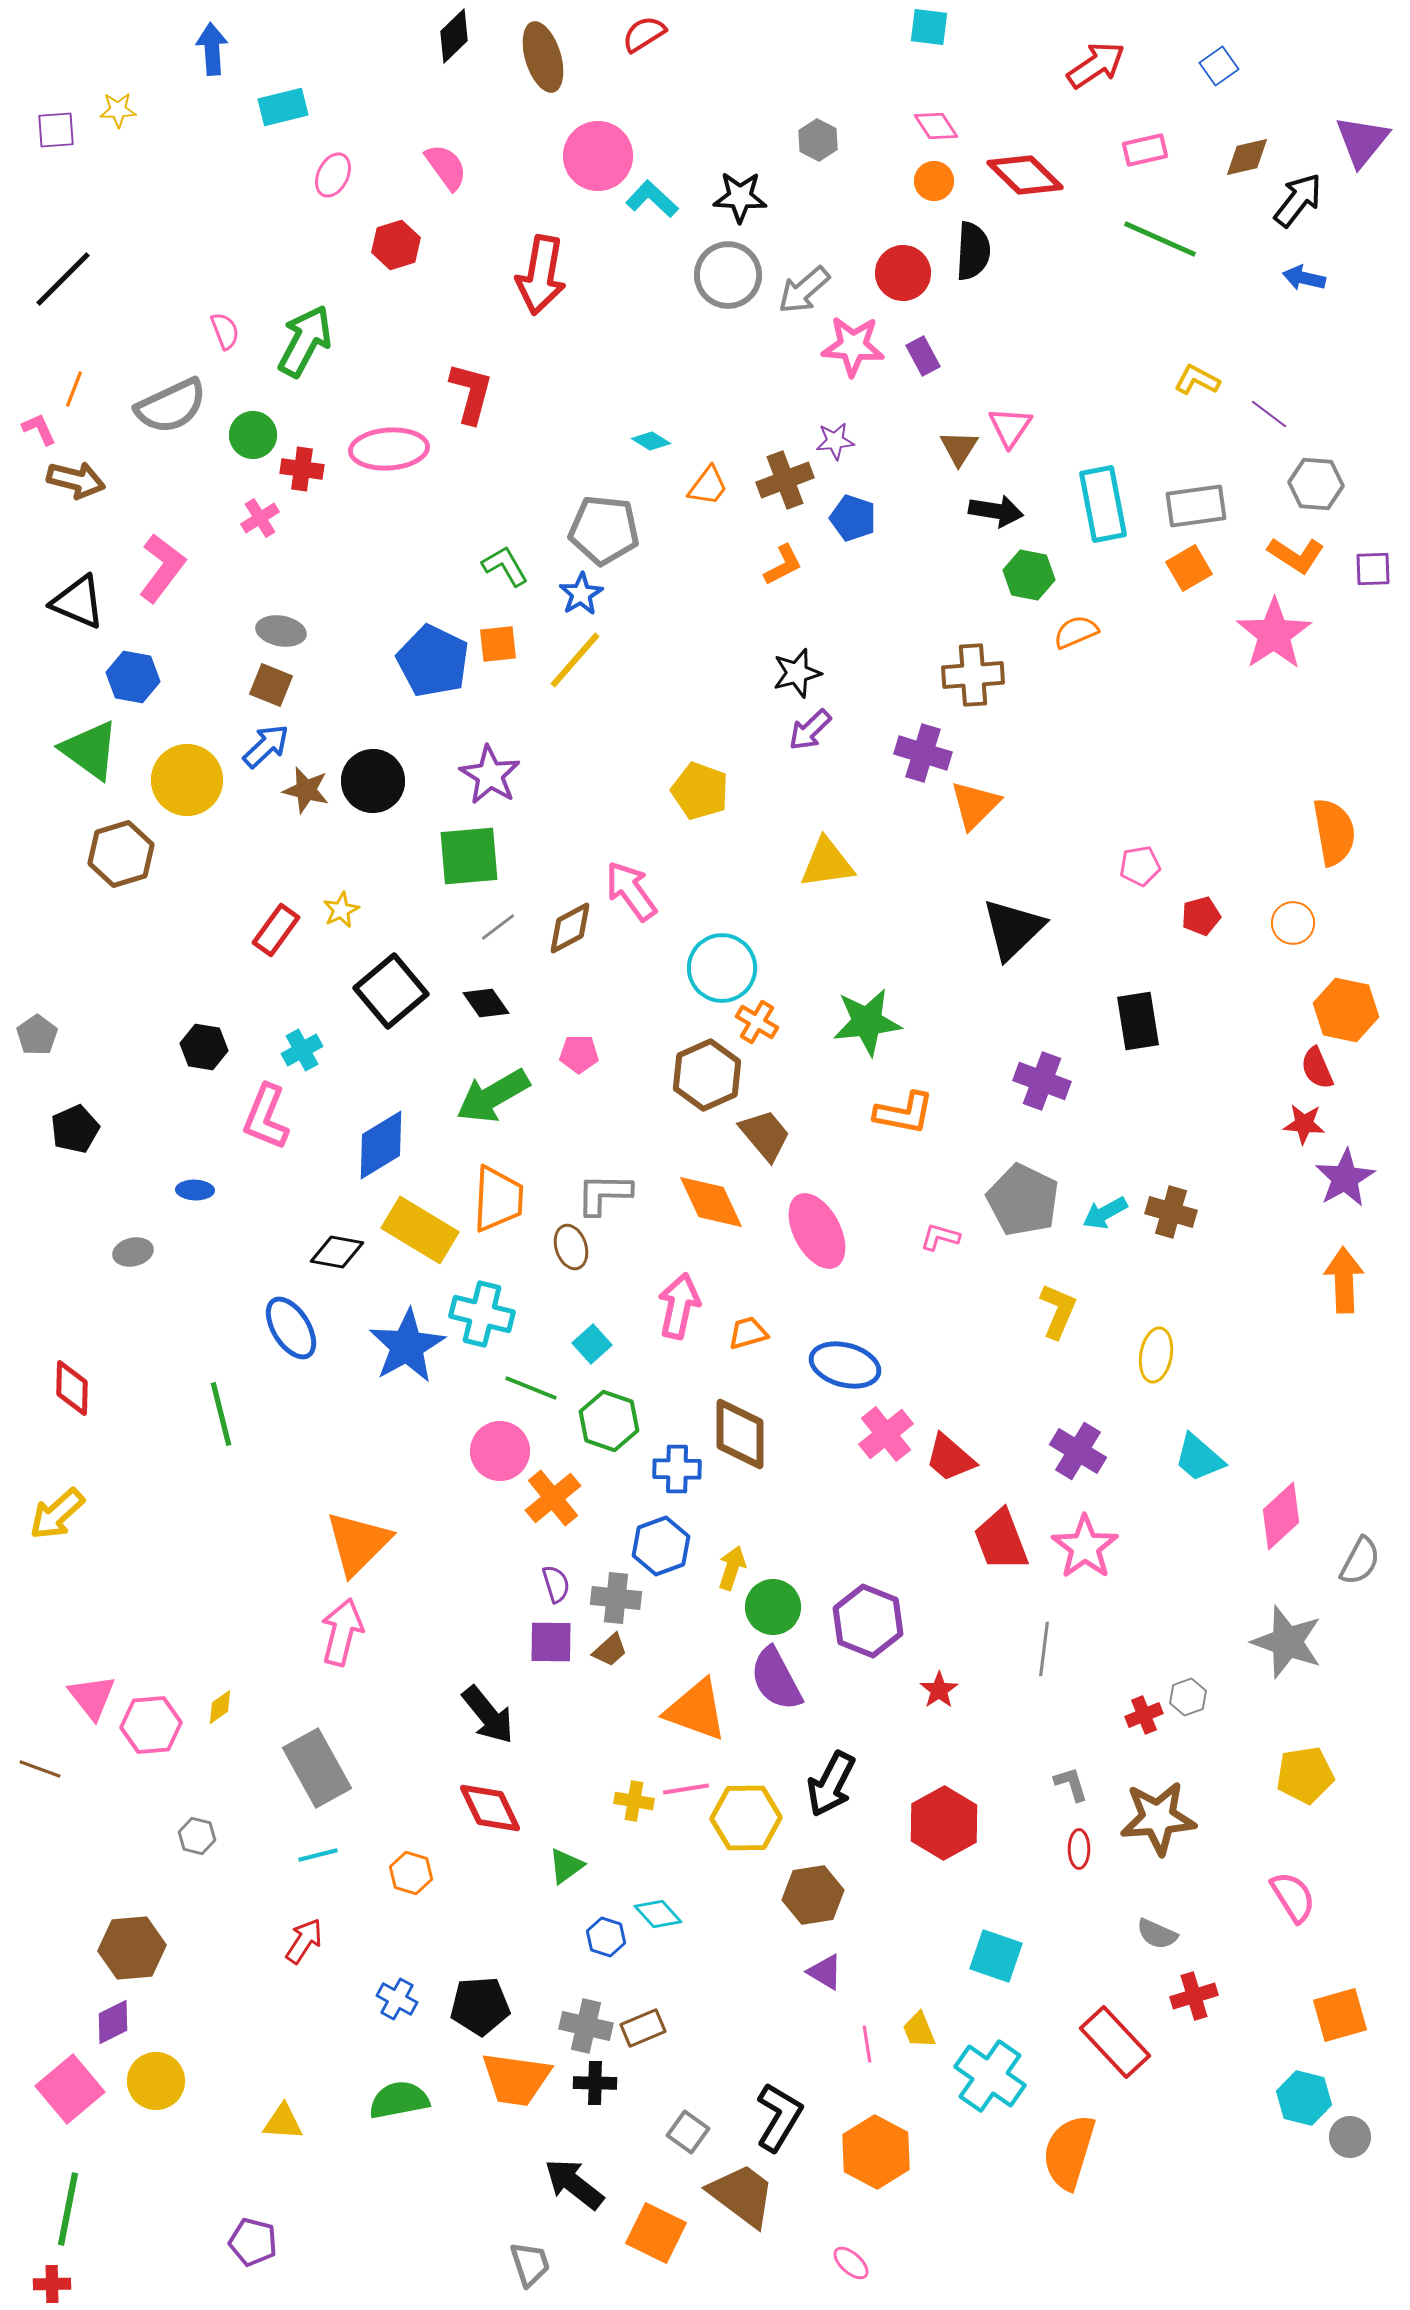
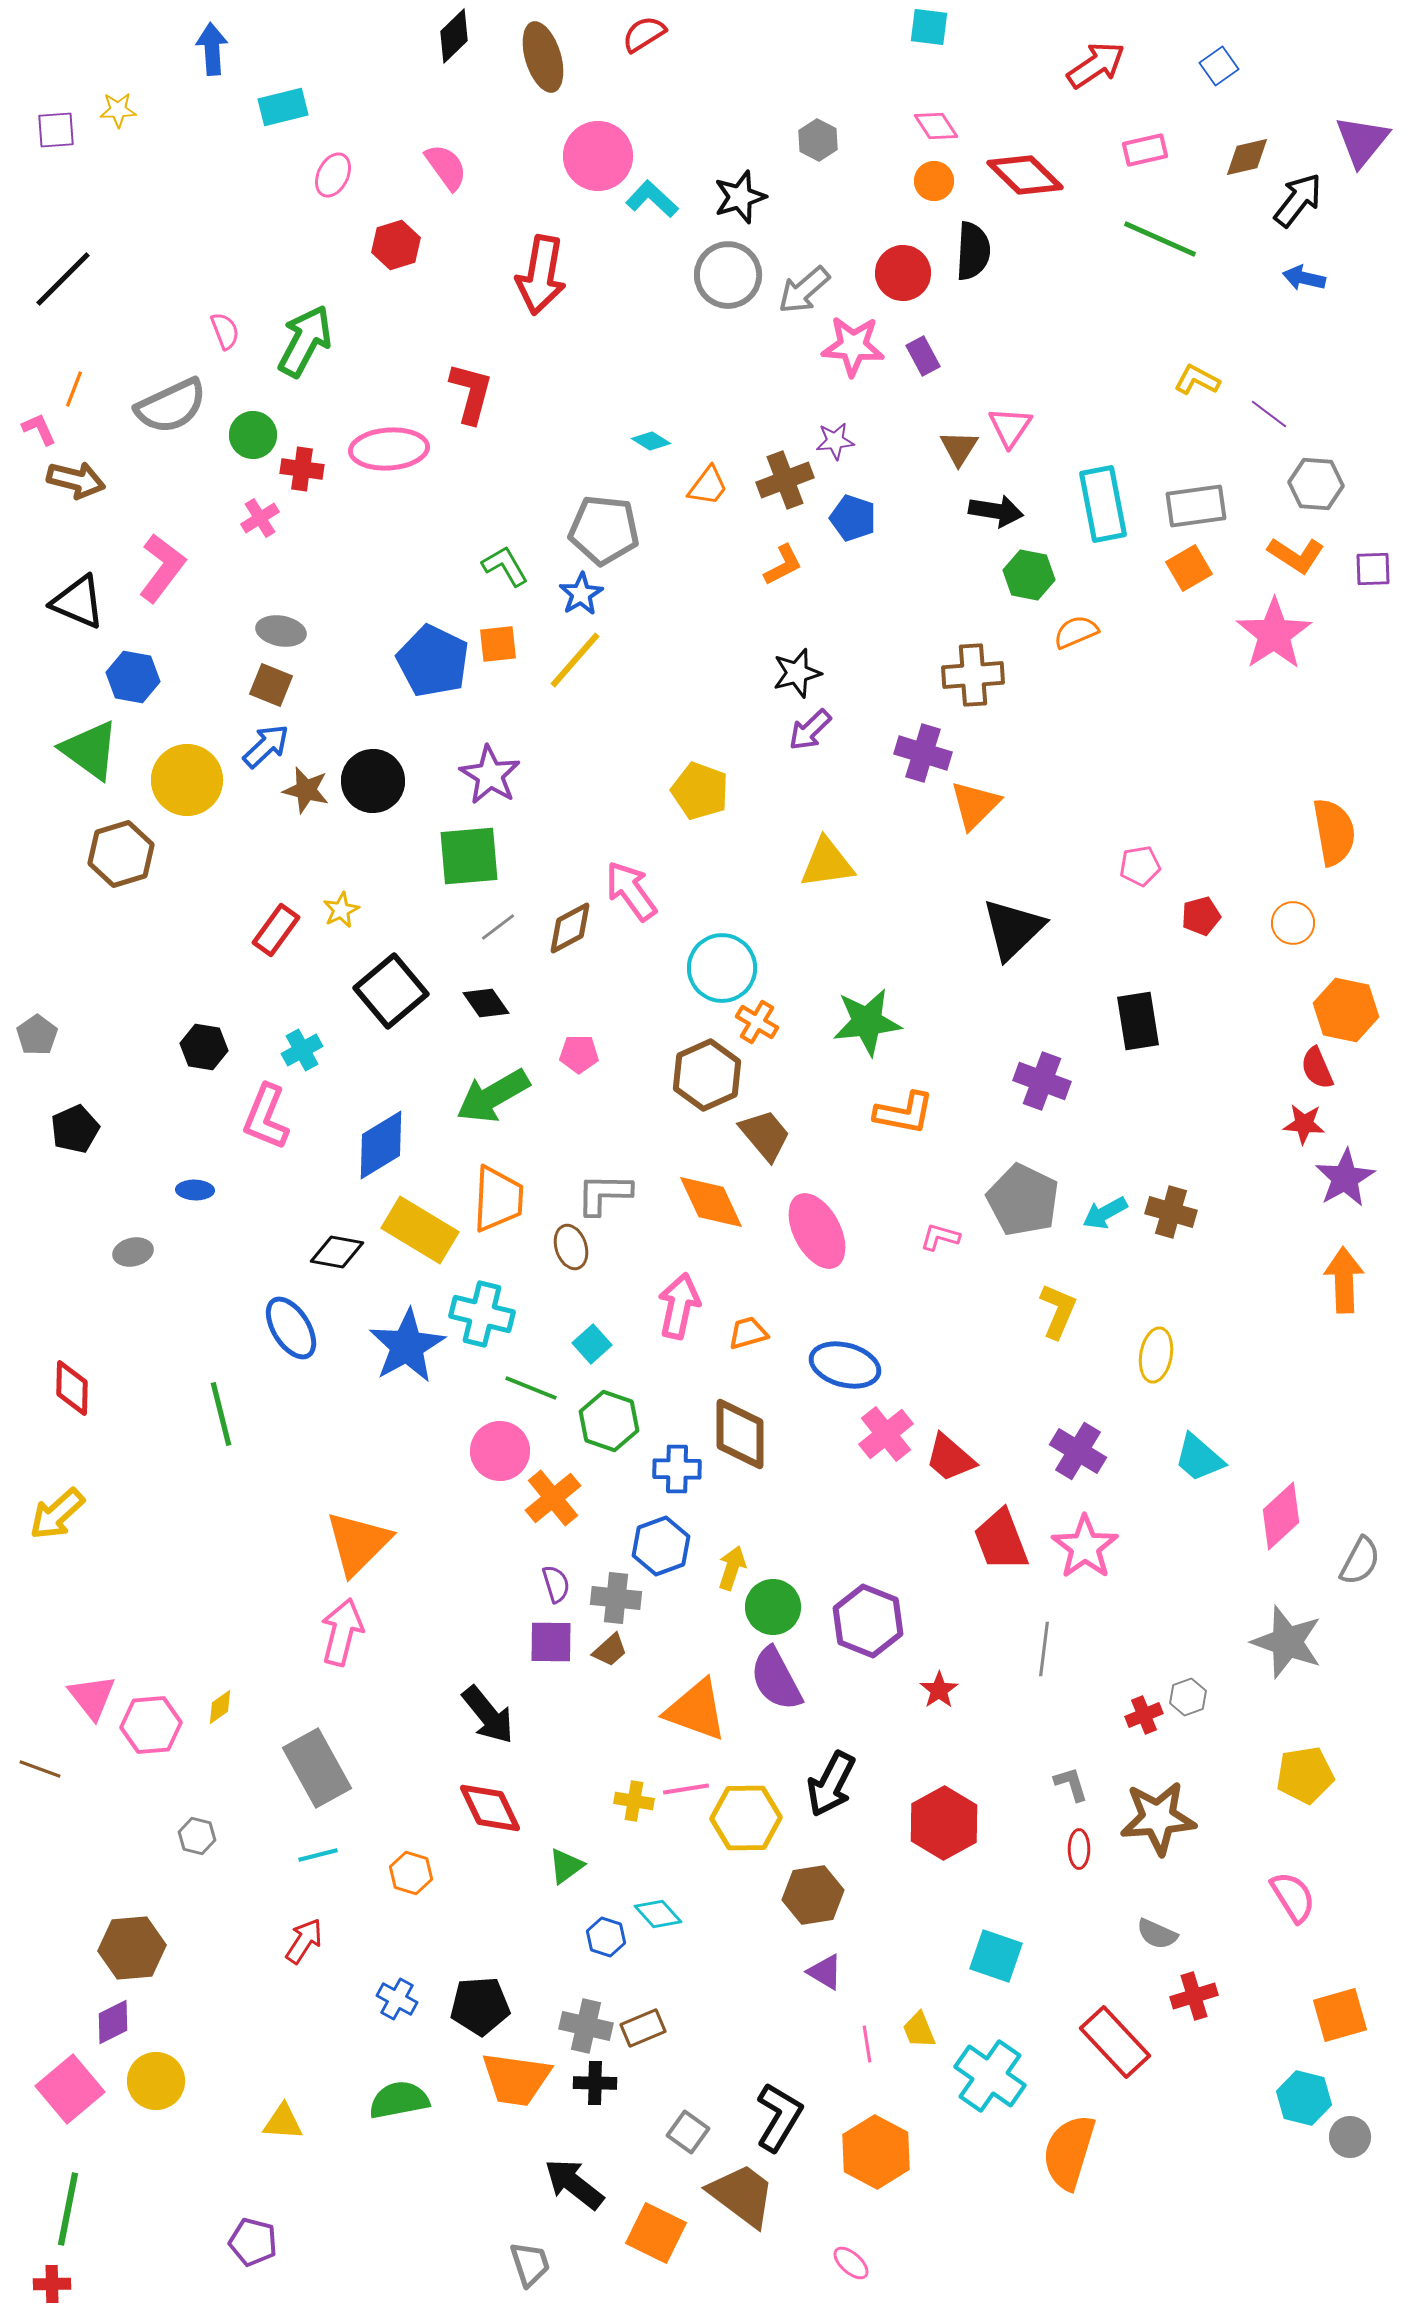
black star at (740, 197): rotated 20 degrees counterclockwise
